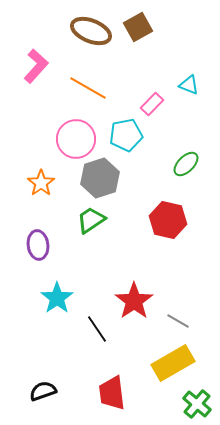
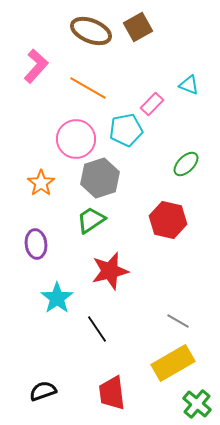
cyan pentagon: moved 5 px up
purple ellipse: moved 2 px left, 1 px up
red star: moved 24 px left, 30 px up; rotated 21 degrees clockwise
